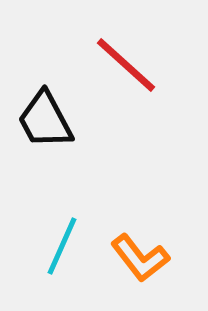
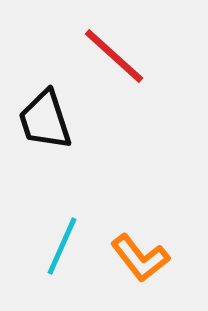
red line: moved 12 px left, 9 px up
black trapezoid: rotated 10 degrees clockwise
